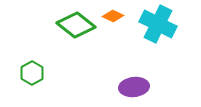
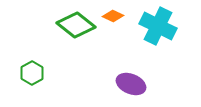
cyan cross: moved 2 px down
purple ellipse: moved 3 px left, 3 px up; rotated 28 degrees clockwise
